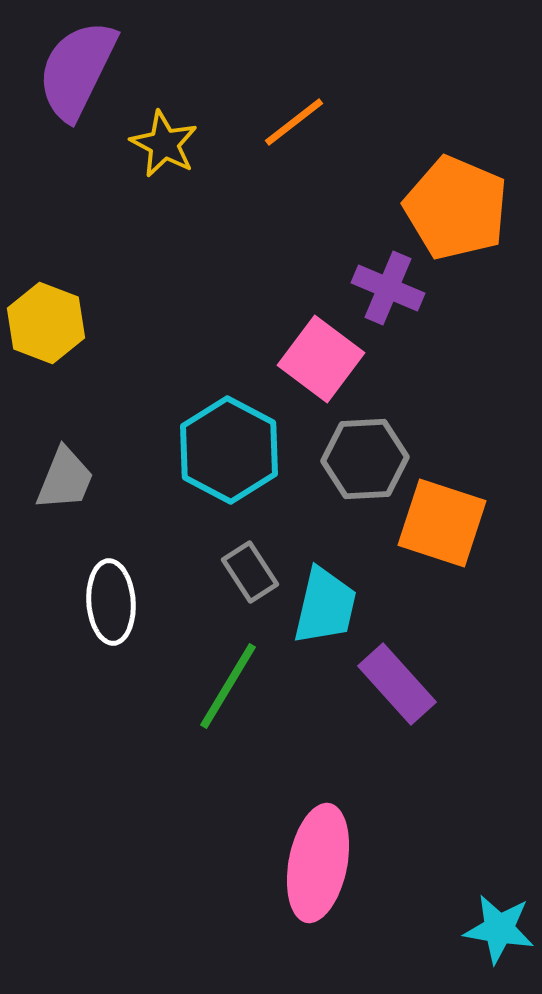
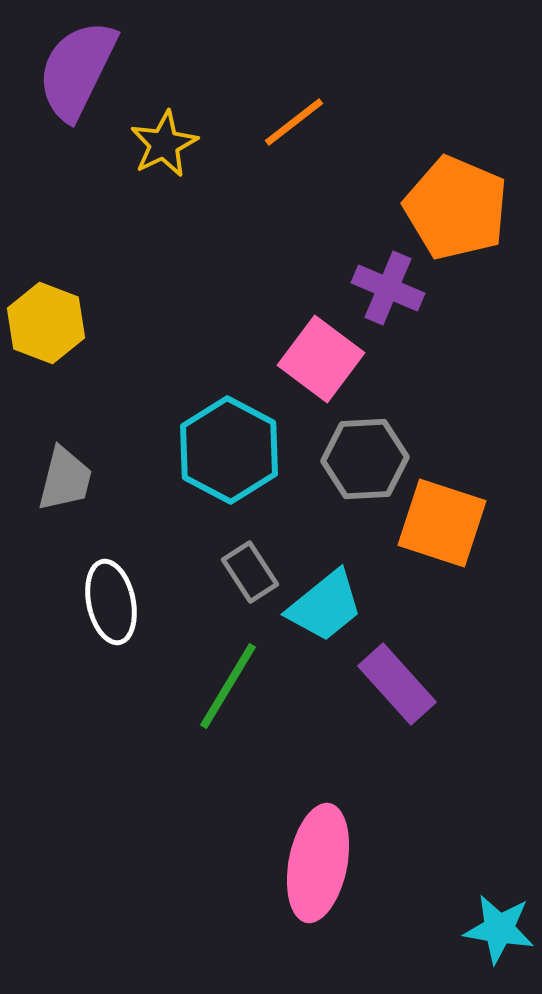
yellow star: rotated 18 degrees clockwise
gray trapezoid: rotated 8 degrees counterclockwise
white ellipse: rotated 8 degrees counterclockwise
cyan trapezoid: rotated 38 degrees clockwise
